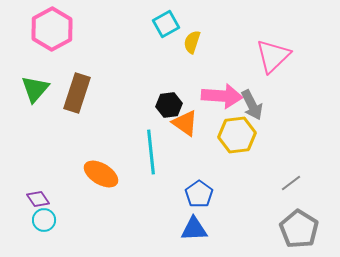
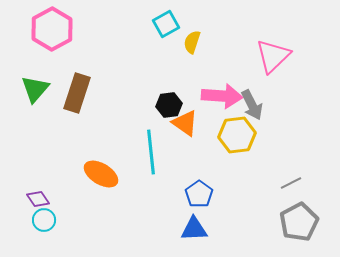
gray line: rotated 10 degrees clockwise
gray pentagon: moved 7 px up; rotated 12 degrees clockwise
